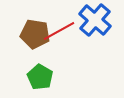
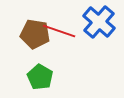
blue cross: moved 4 px right, 2 px down
red line: rotated 48 degrees clockwise
